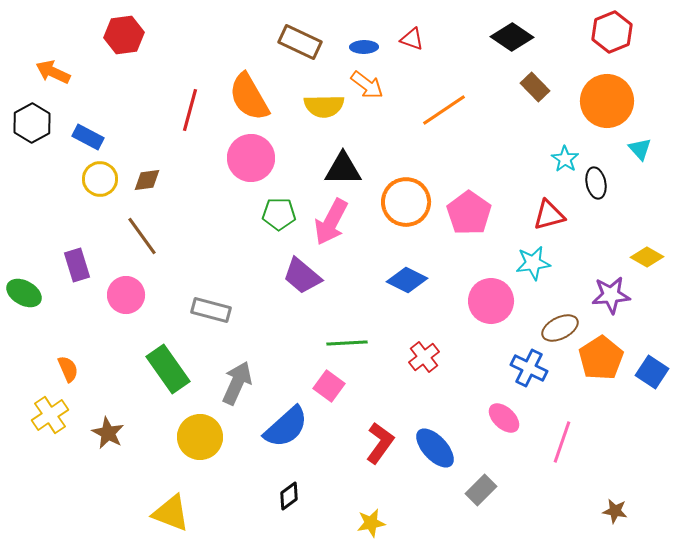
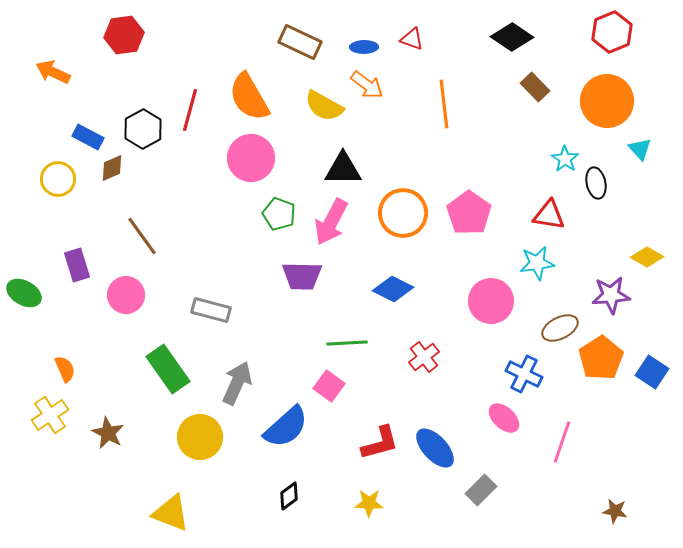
yellow semicircle at (324, 106): rotated 30 degrees clockwise
orange line at (444, 110): moved 6 px up; rotated 63 degrees counterclockwise
black hexagon at (32, 123): moved 111 px right, 6 px down
yellow circle at (100, 179): moved 42 px left
brown diamond at (147, 180): moved 35 px left, 12 px up; rotated 16 degrees counterclockwise
orange circle at (406, 202): moved 3 px left, 11 px down
green pentagon at (279, 214): rotated 20 degrees clockwise
red triangle at (549, 215): rotated 24 degrees clockwise
cyan star at (533, 263): moved 4 px right
purple trapezoid at (302, 276): rotated 39 degrees counterclockwise
blue diamond at (407, 280): moved 14 px left, 9 px down
blue cross at (529, 368): moved 5 px left, 6 px down
orange semicircle at (68, 369): moved 3 px left
red L-shape at (380, 443): rotated 39 degrees clockwise
yellow star at (371, 523): moved 2 px left, 20 px up; rotated 12 degrees clockwise
